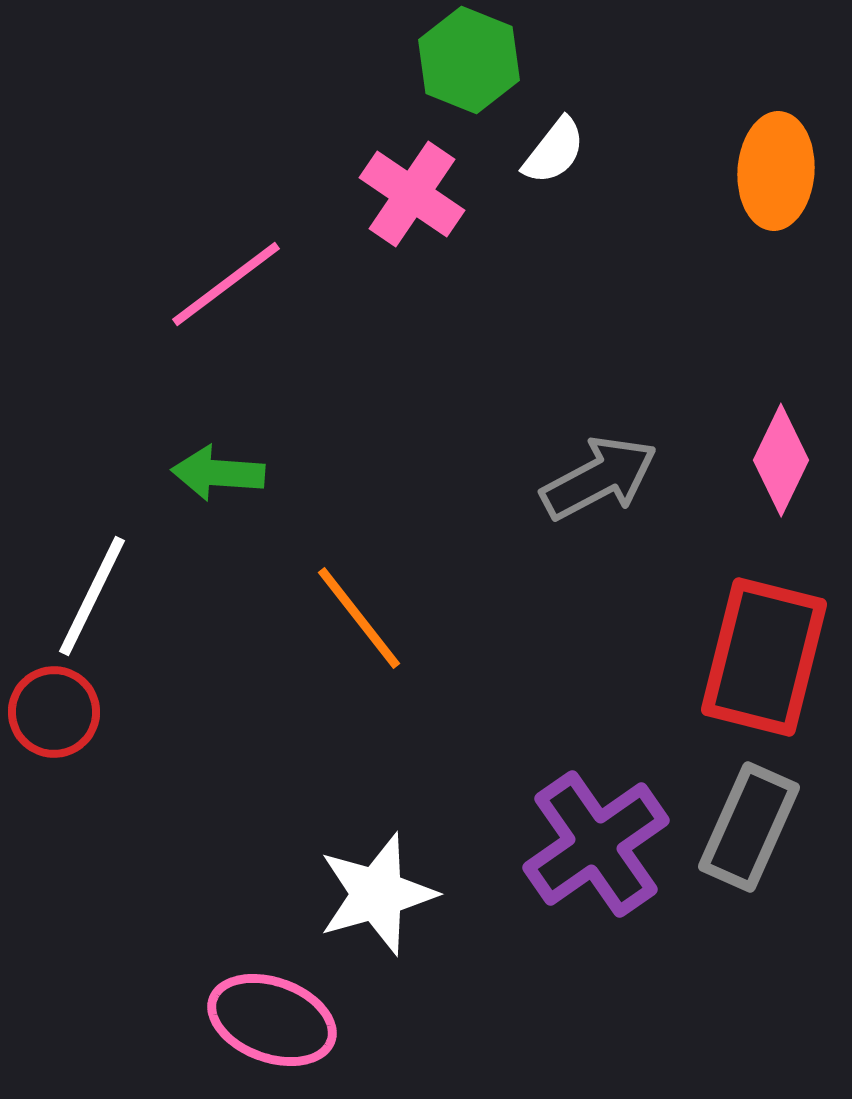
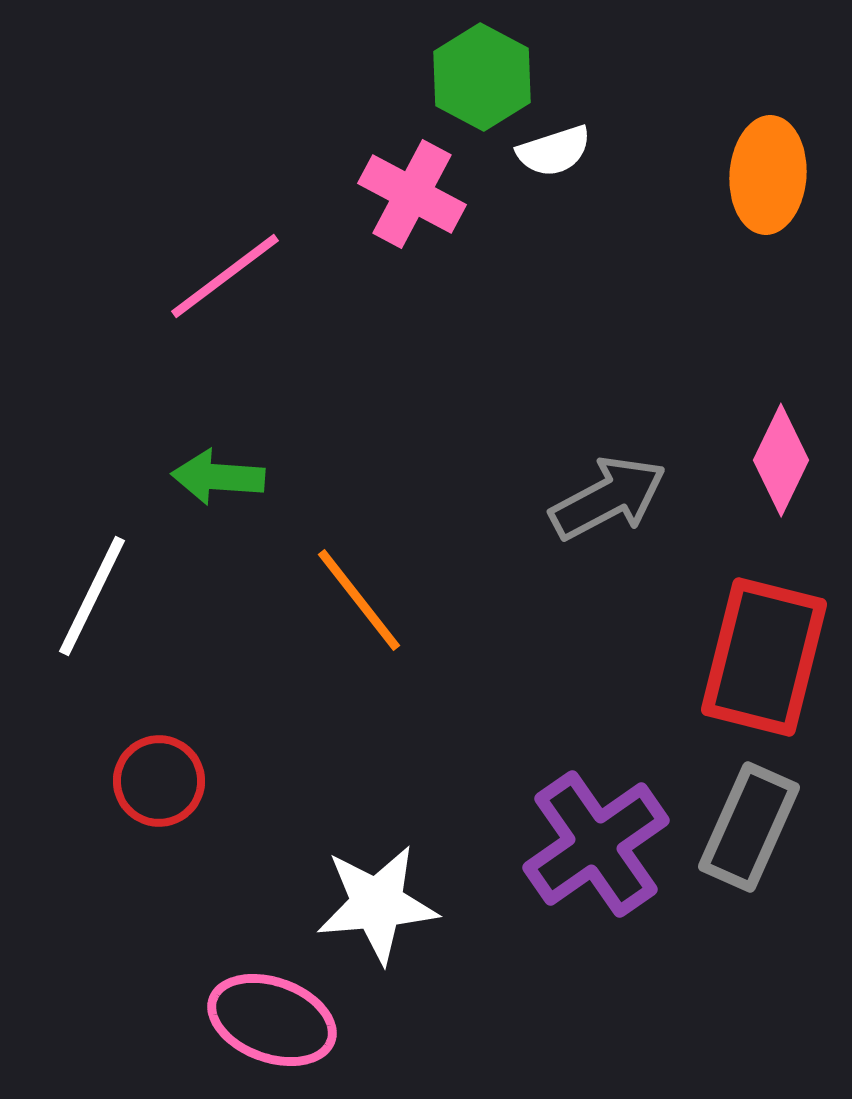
green hexagon: moved 13 px right, 17 px down; rotated 6 degrees clockwise
white semicircle: rotated 34 degrees clockwise
orange ellipse: moved 8 px left, 4 px down
pink cross: rotated 6 degrees counterclockwise
pink line: moved 1 px left, 8 px up
green arrow: moved 4 px down
gray arrow: moved 9 px right, 20 px down
orange line: moved 18 px up
red circle: moved 105 px right, 69 px down
white star: moved 10 px down; rotated 11 degrees clockwise
